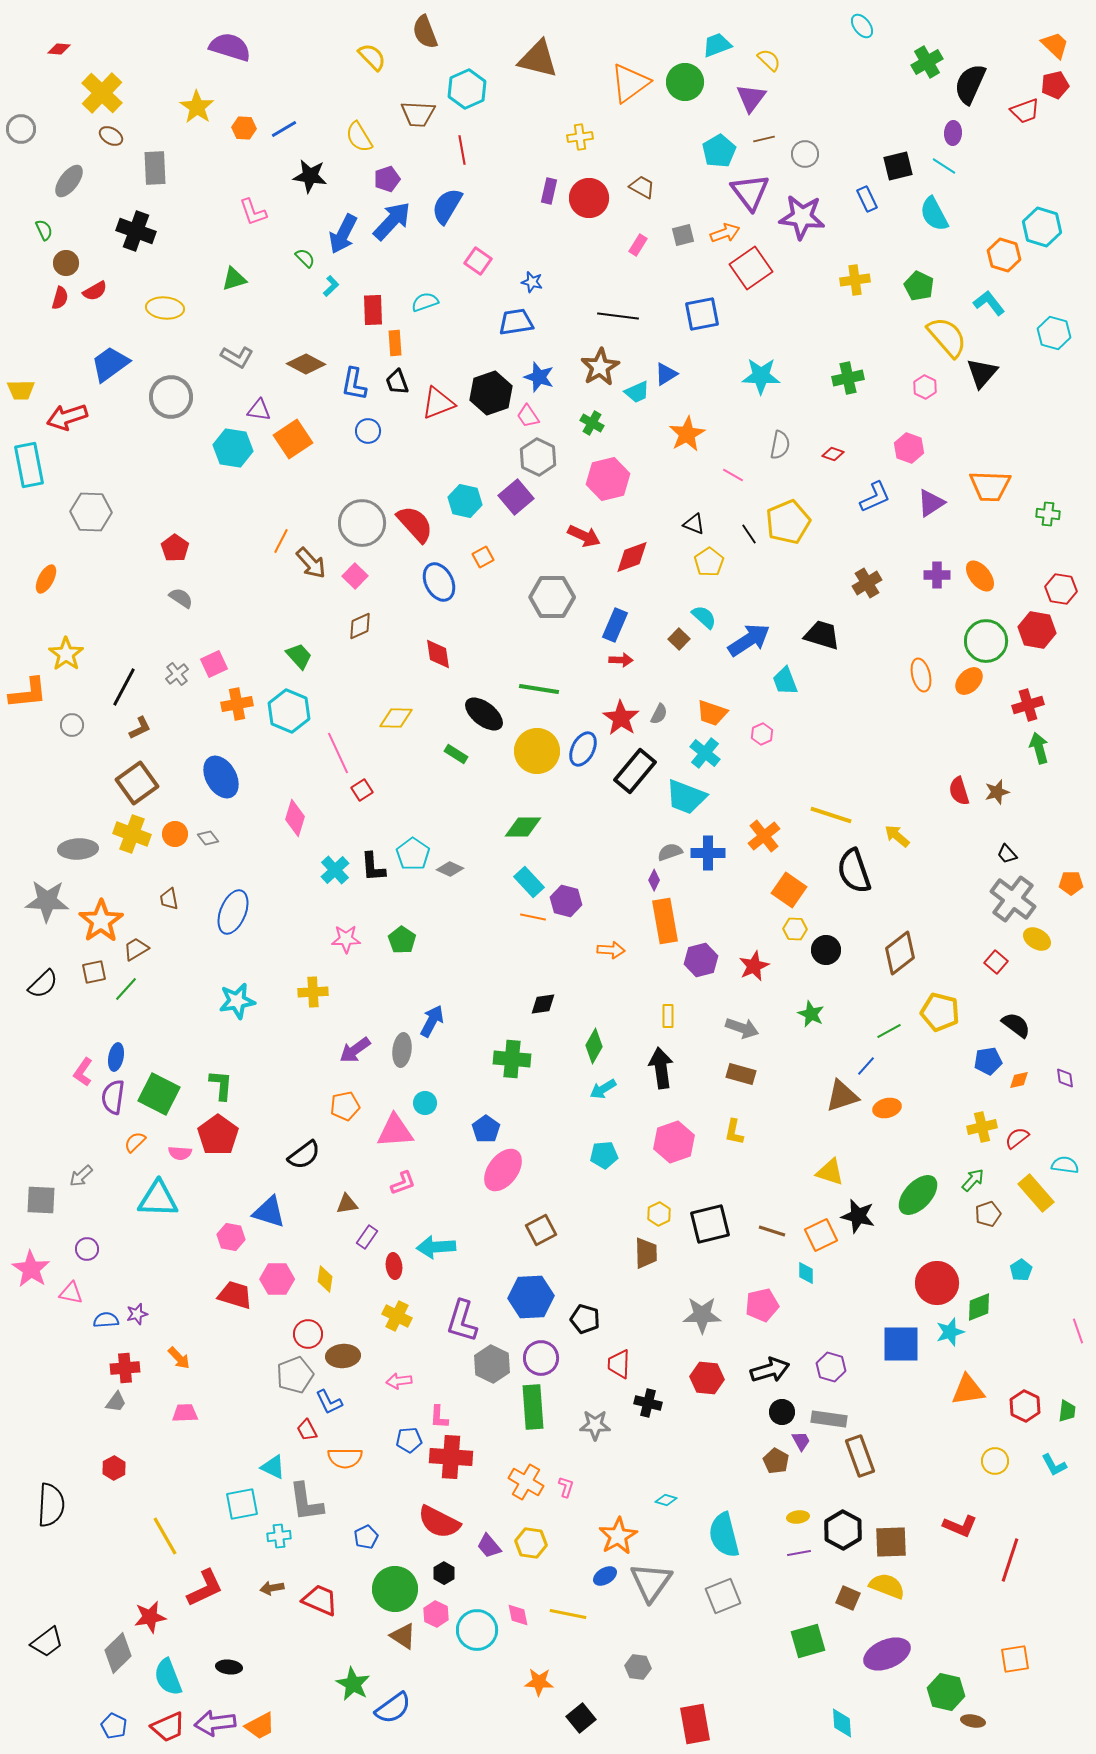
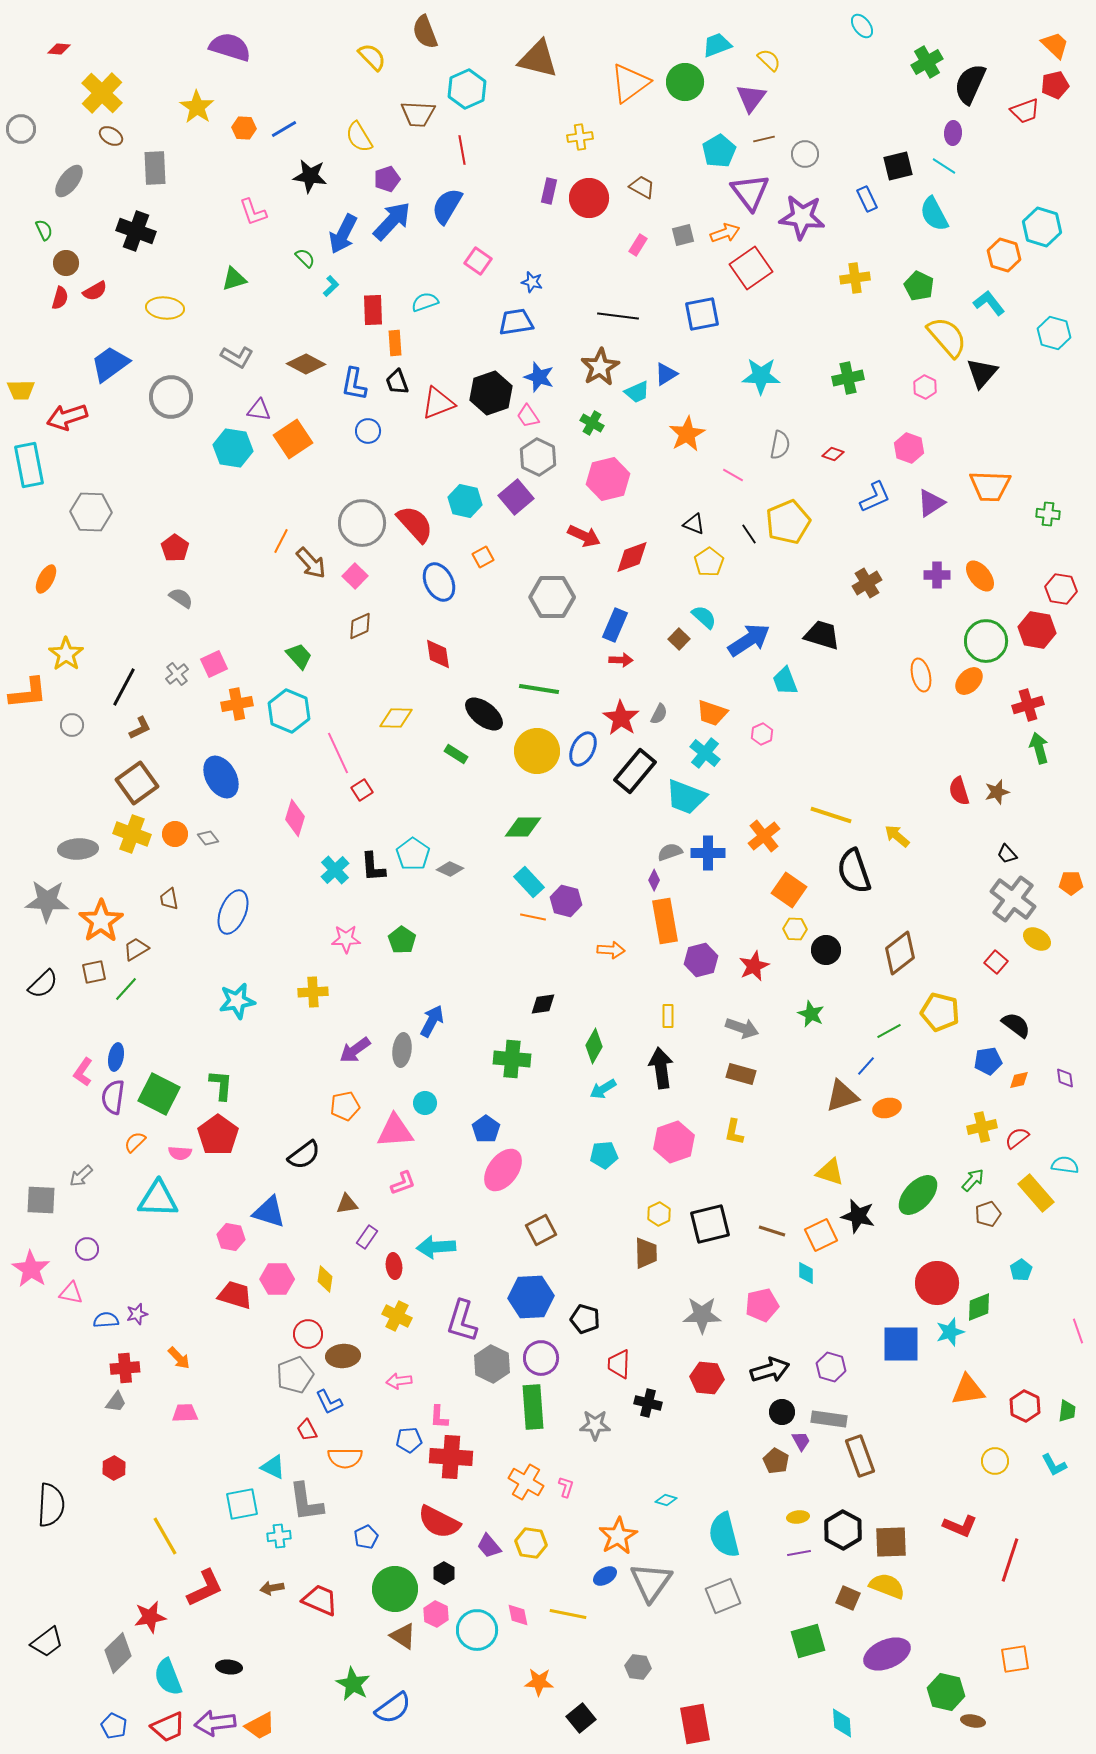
yellow cross at (855, 280): moved 2 px up
